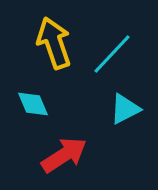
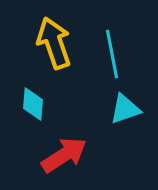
cyan line: rotated 54 degrees counterclockwise
cyan diamond: rotated 28 degrees clockwise
cyan triangle: rotated 8 degrees clockwise
